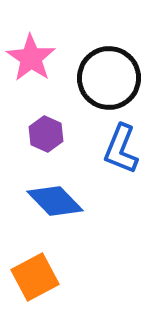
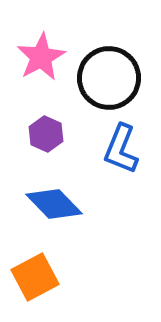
pink star: moved 10 px right, 1 px up; rotated 9 degrees clockwise
blue diamond: moved 1 px left, 3 px down
